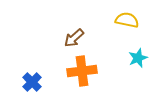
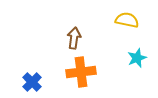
brown arrow: rotated 140 degrees clockwise
cyan star: moved 1 px left
orange cross: moved 1 px left, 1 px down
